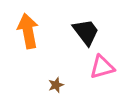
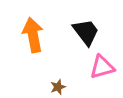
orange arrow: moved 5 px right, 4 px down
brown star: moved 2 px right, 2 px down
